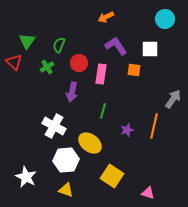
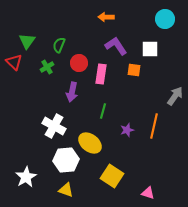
orange arrow: rotated 28 degrees clockwise
gray arrow: moved 2 px right, 3 px up
white star: rotated 15 degrees clockwise
